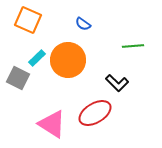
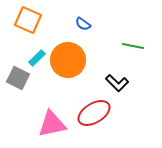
green line: rotated 15 degrees clockwise
red ellipse: moved 1 px left
pink triangle: rotated 44 degrees counterclockwise
